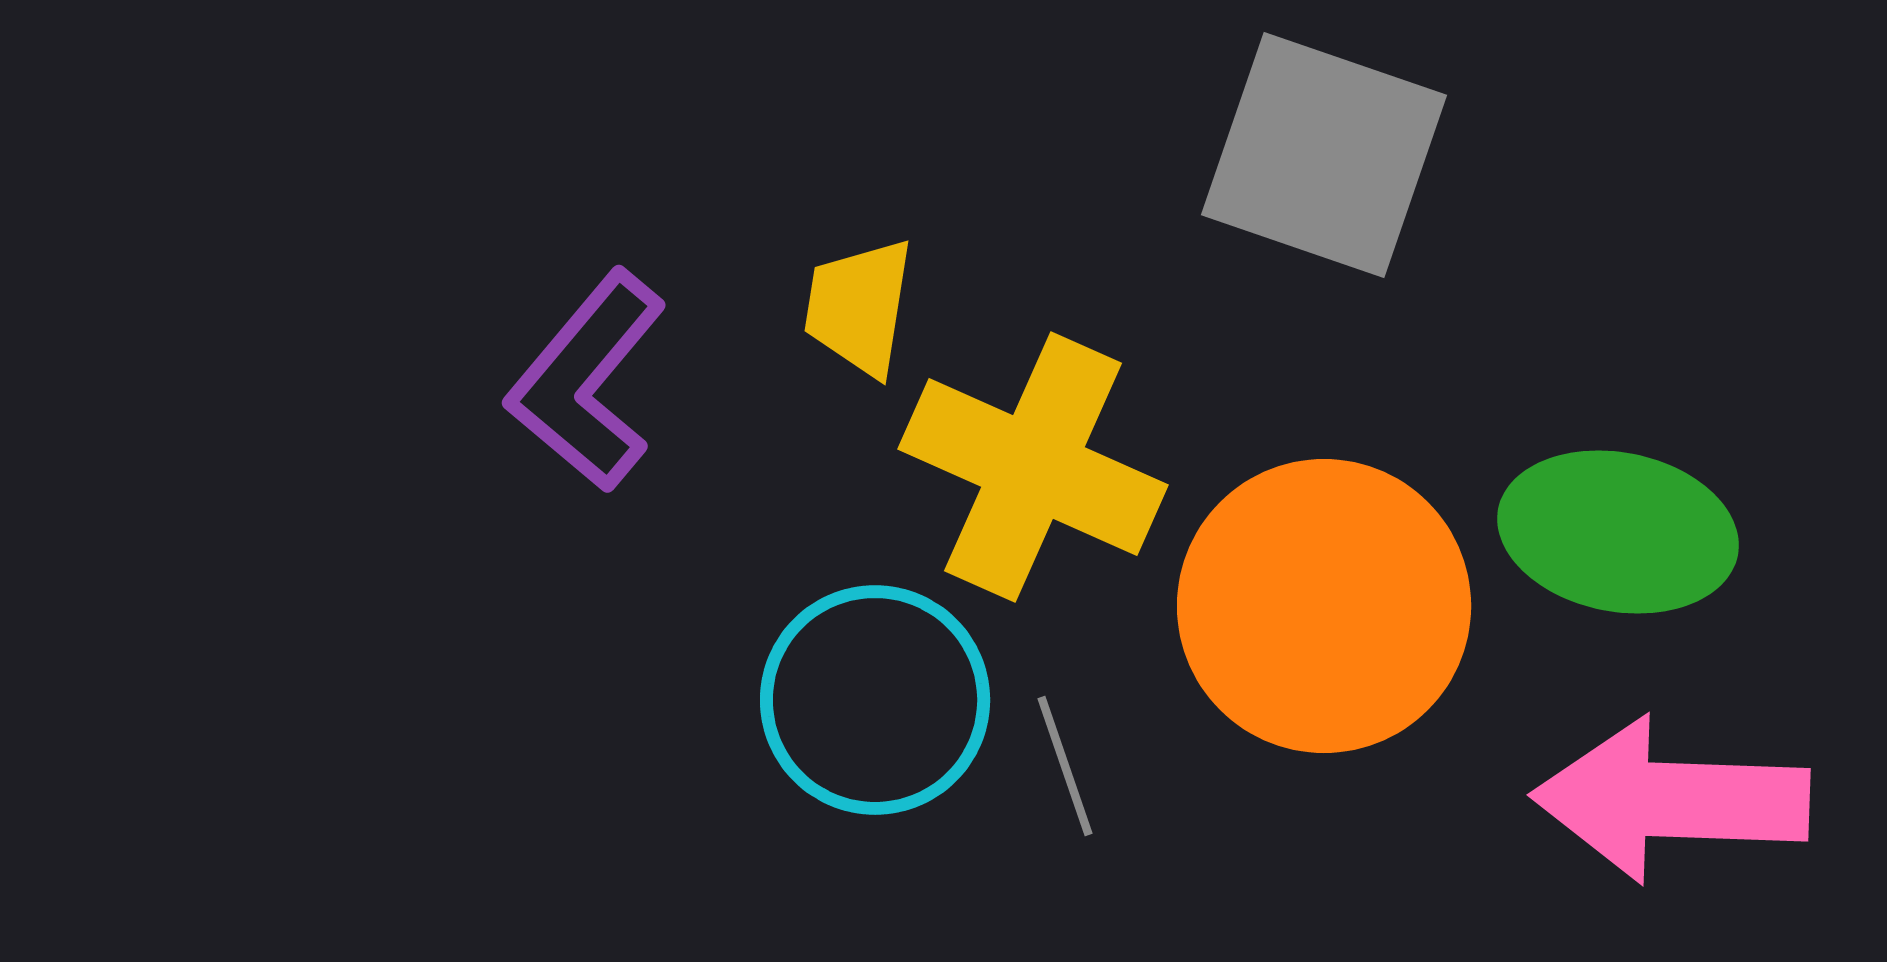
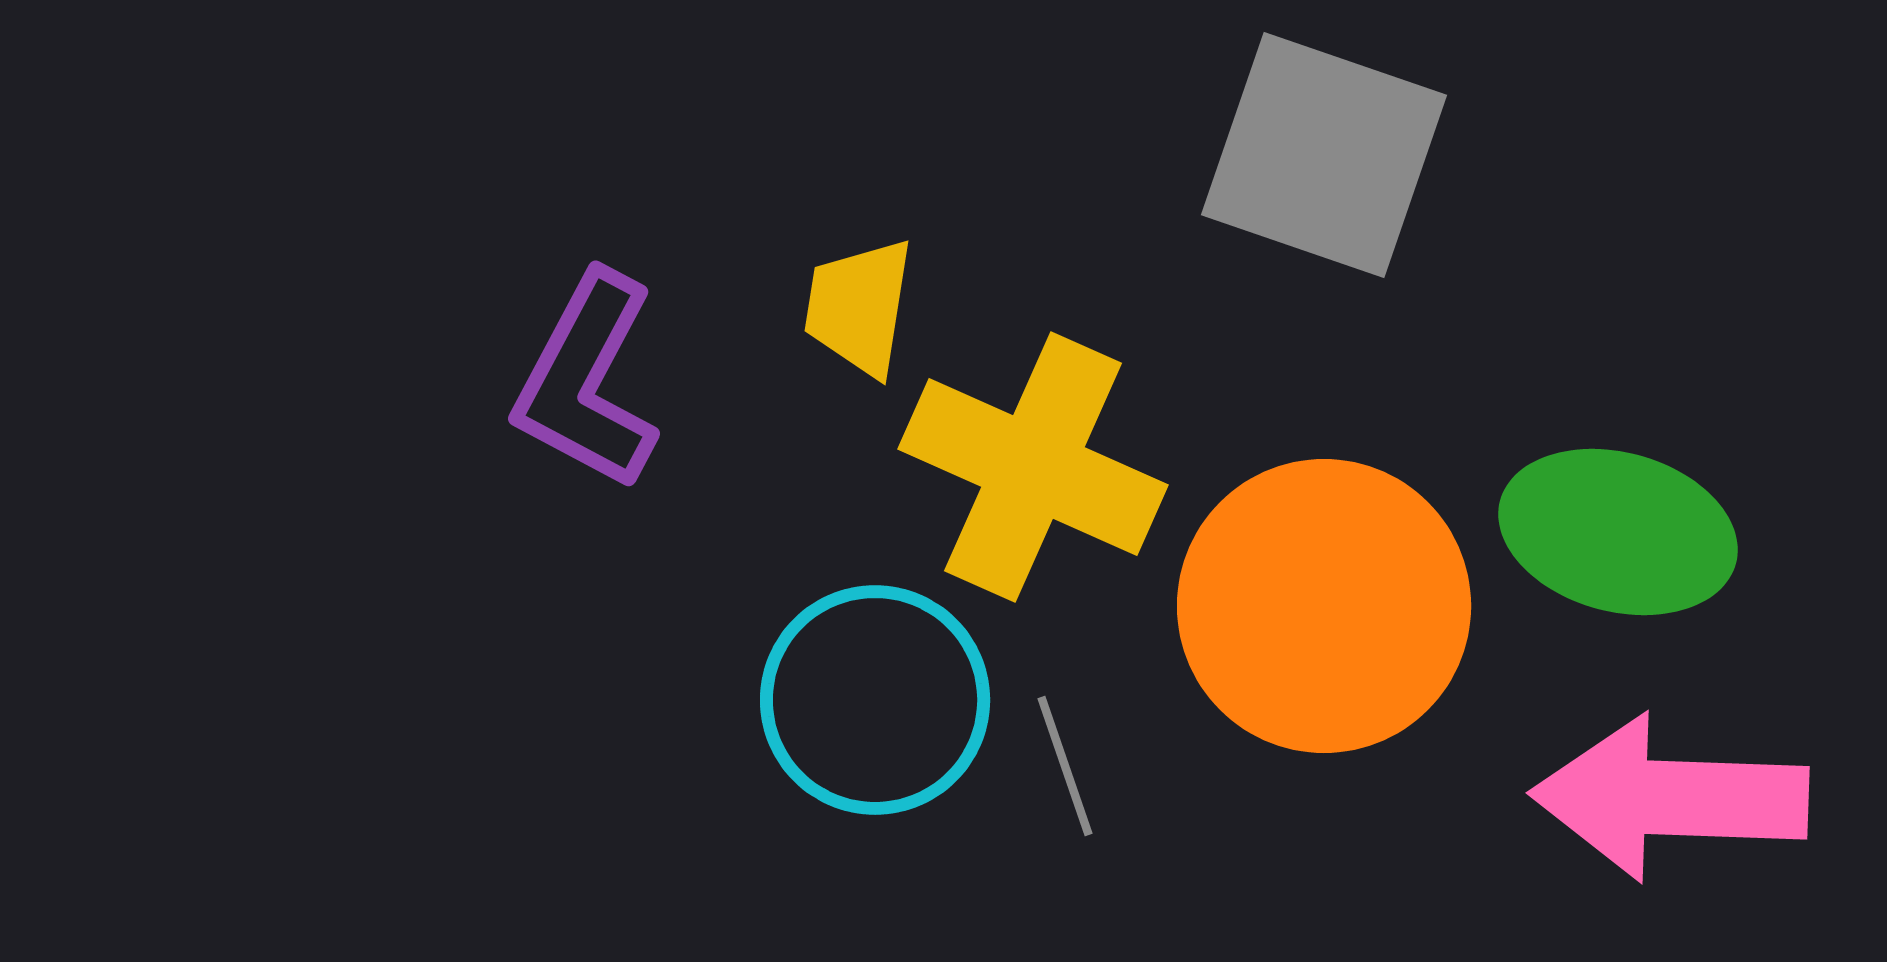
purple L-shape: rotated 12 degrees counterclockwise
green ellipse: rotated 4 degrees clockwise
pink arrow: moved 1 px left, 2 px up
